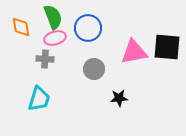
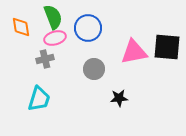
gray cross: rotated 18 degrees counterclockwise
